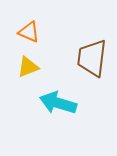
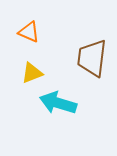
yellow triangle: moved 4 px right, 6 px down
